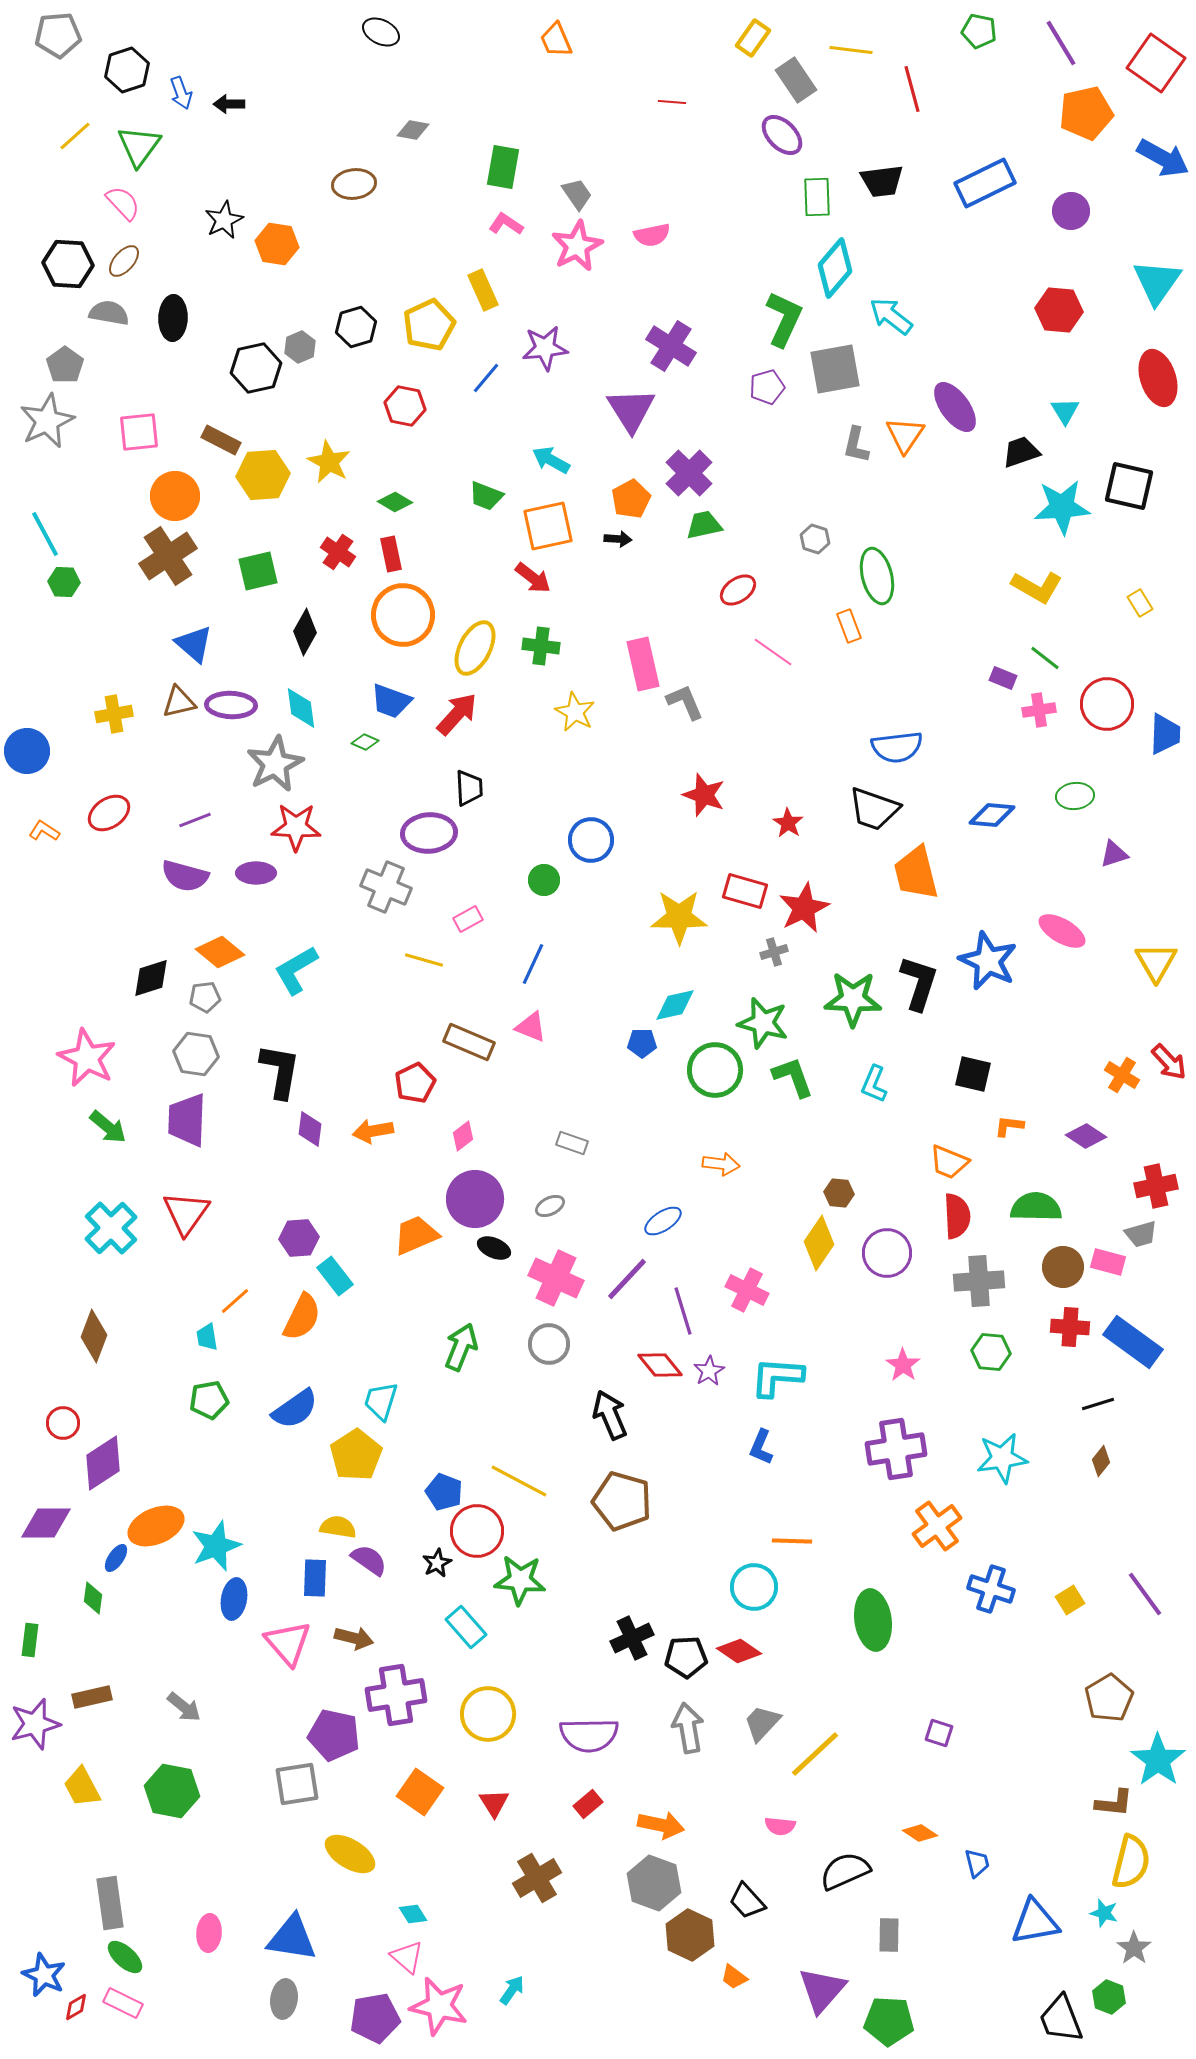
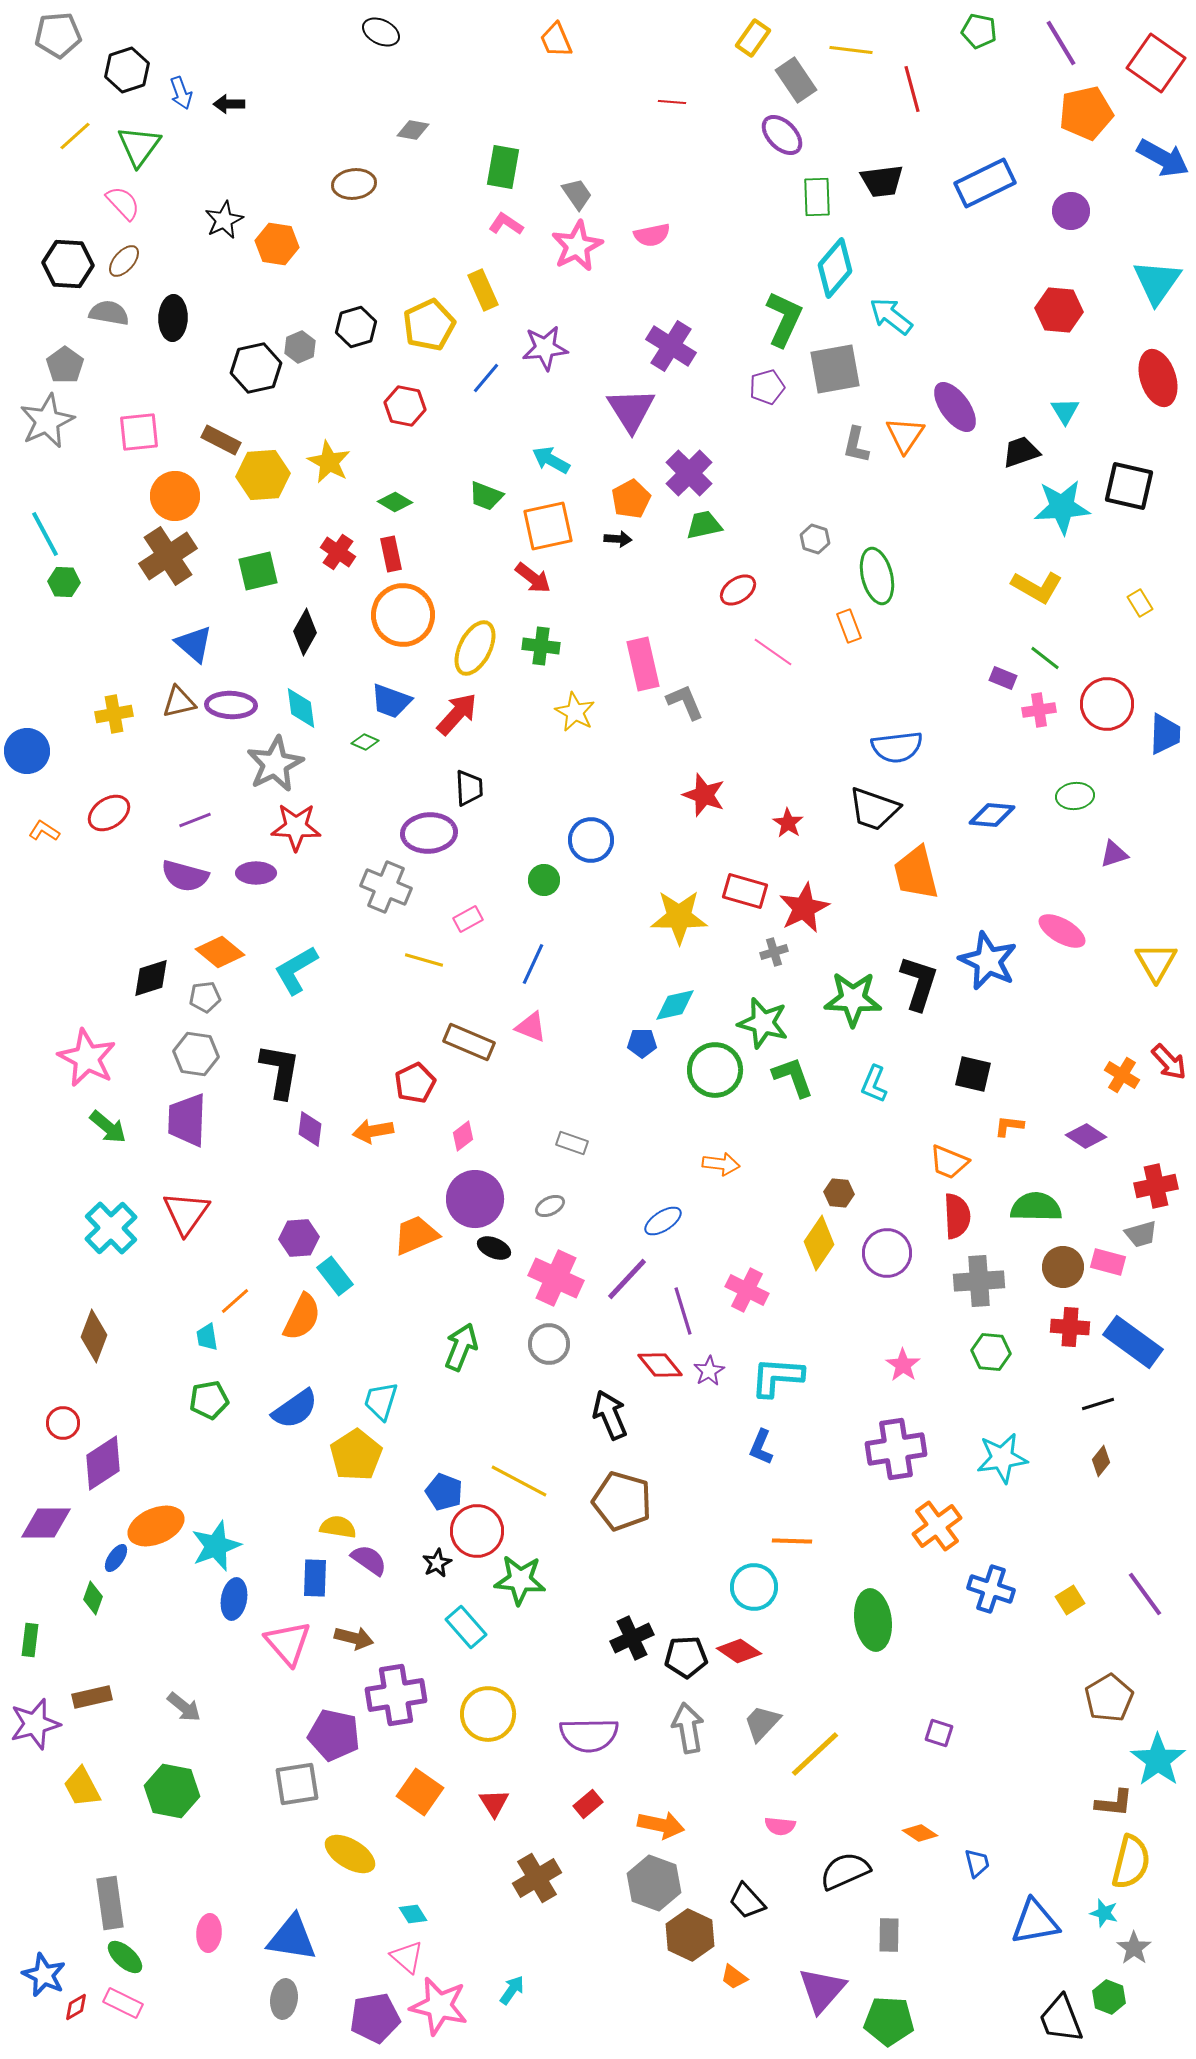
green diamond at (93, 1598): rotated 12 degrees clockwise
